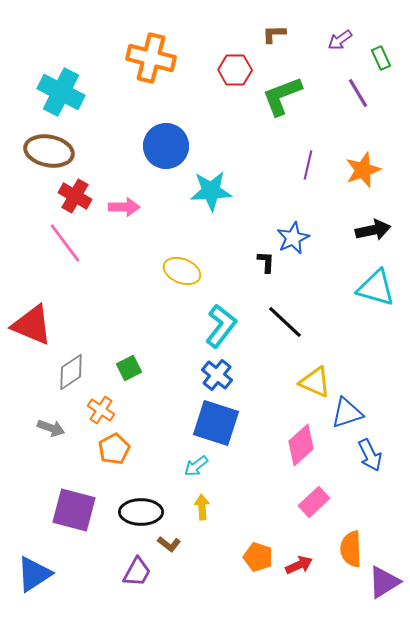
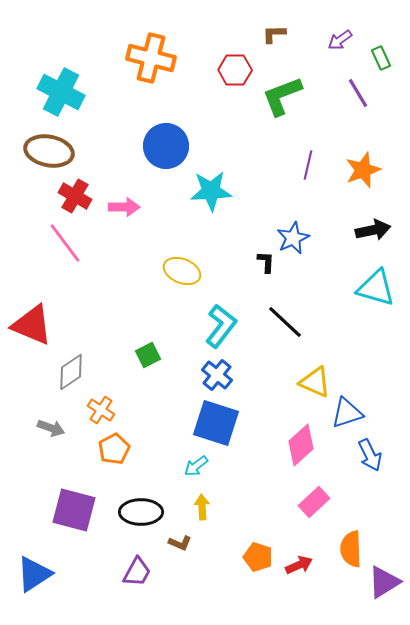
green square at (129, 368): moved 19 px right, 13 px up
brown L-shape at (169, 544): moved 11 px right, 1 px up; rotated 15 degrees counterclockwise
